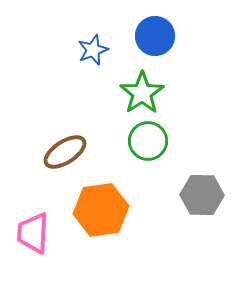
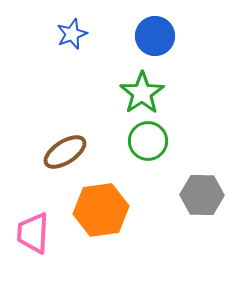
blue star: moved 21 px left, 16 px up
